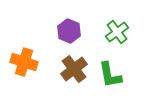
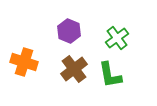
green cross: moved 6 px down
